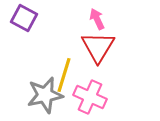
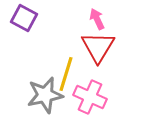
yellow line: moved 2 px right, 1 px up
